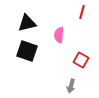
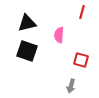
red square: rotated 14 degrees counterclockwise
